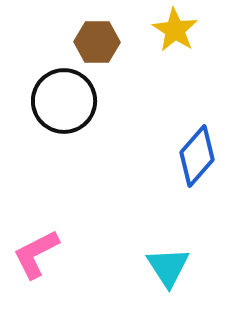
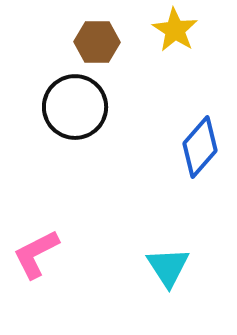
black circle: moved 11 px right, 6 px down
blue diamond: moved 3 px right, 9 px up
